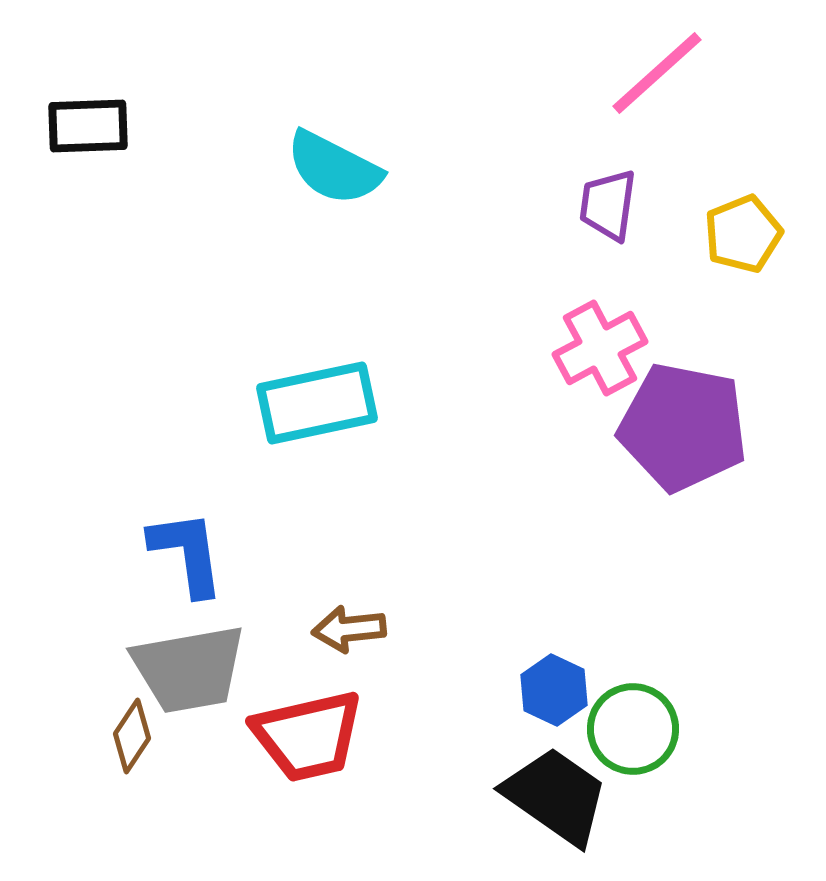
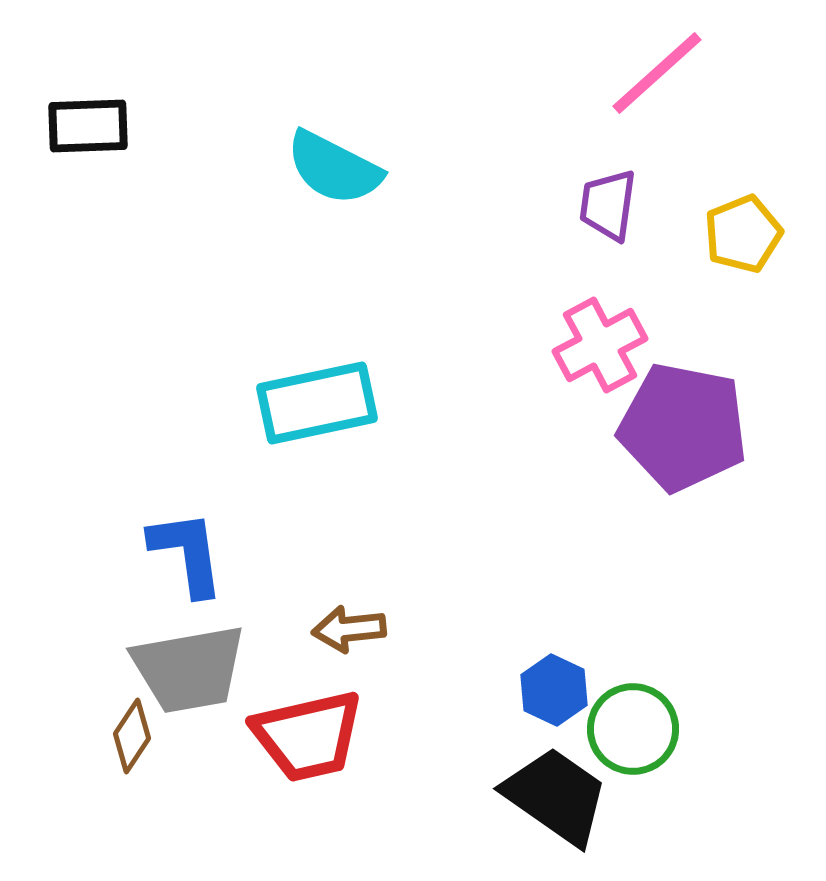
pink cross: moved 3 px up
